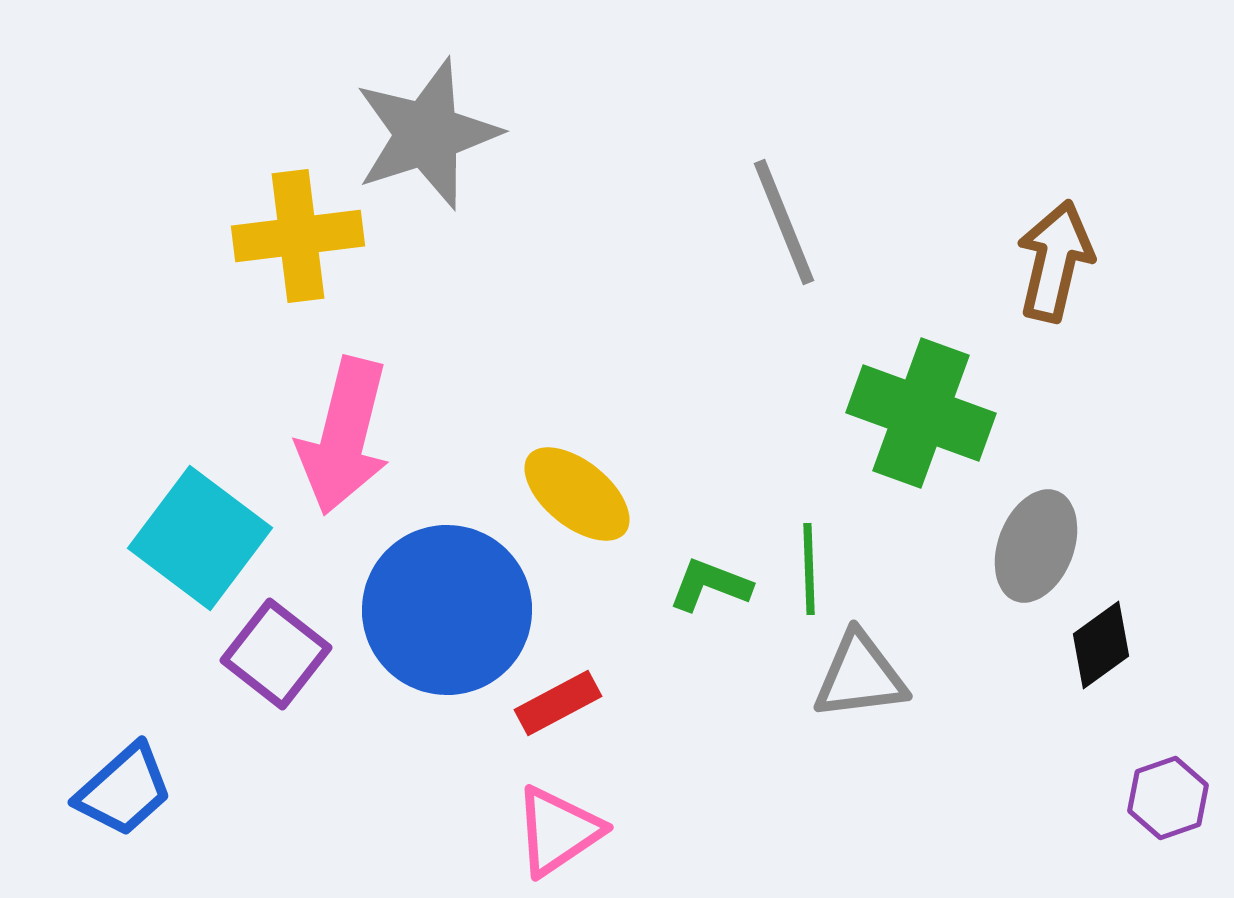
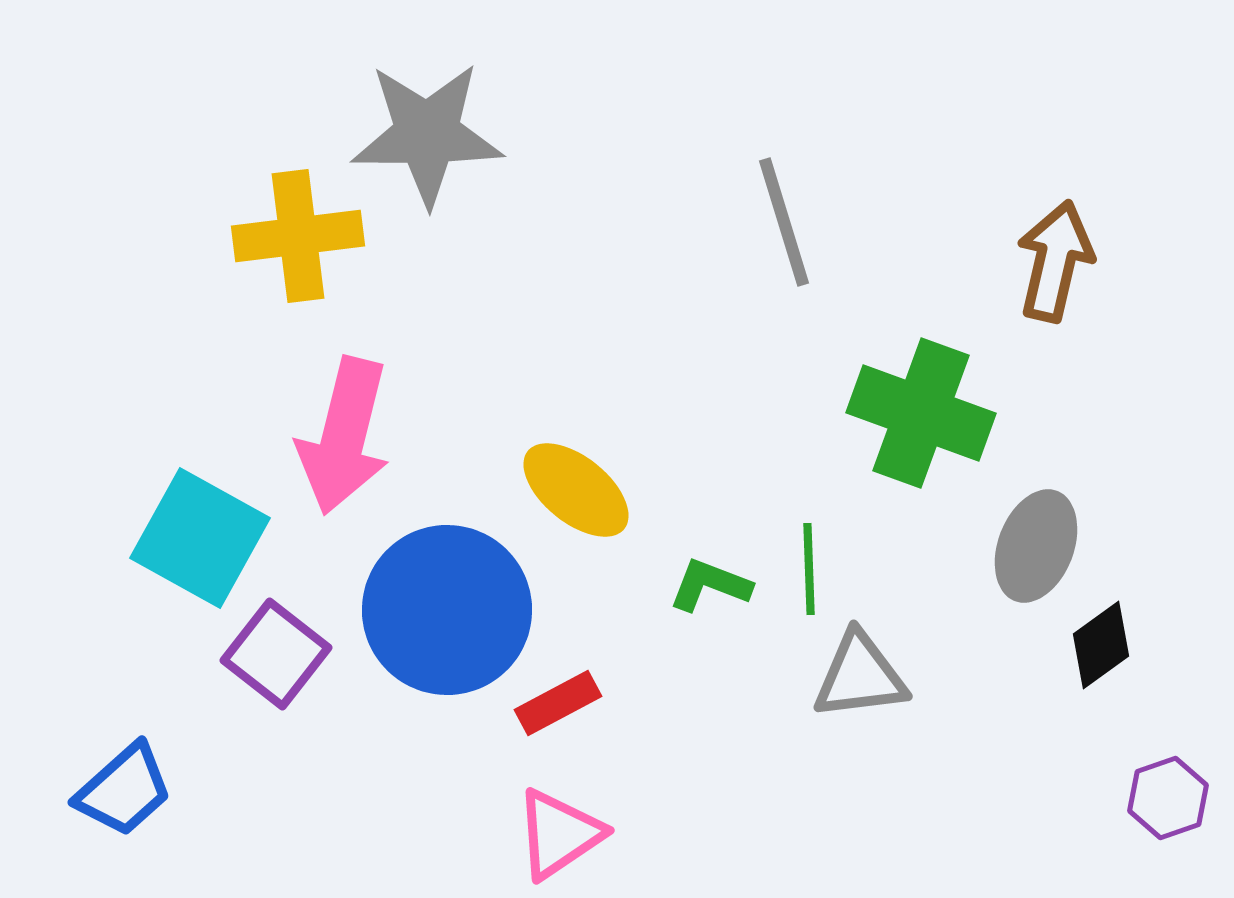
gray star: rotated 18 degrees clockwise
gray line: rotated 5 degrees clockwise
yellow ellipse: moved 1 px left, 4 px up
cyan square: rotated 8 degrees counterclockwise
pink triangle: moved 1 px right, 3 px down
